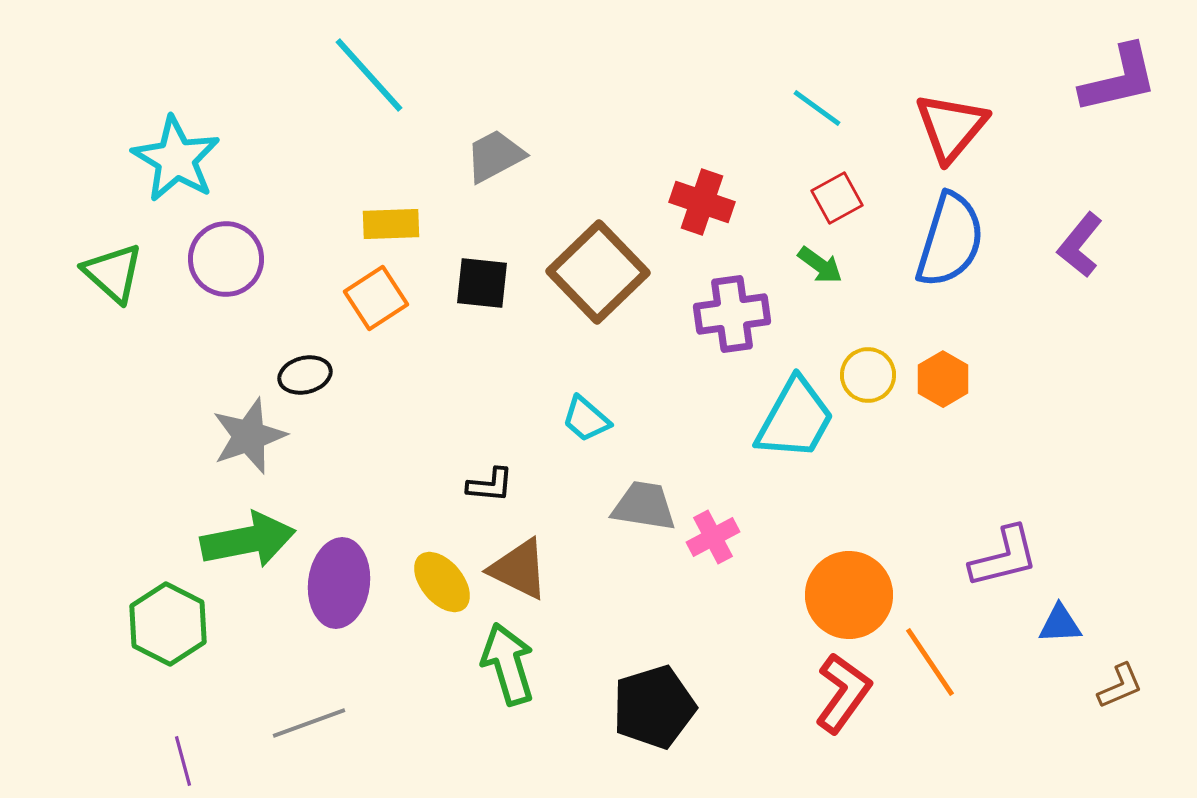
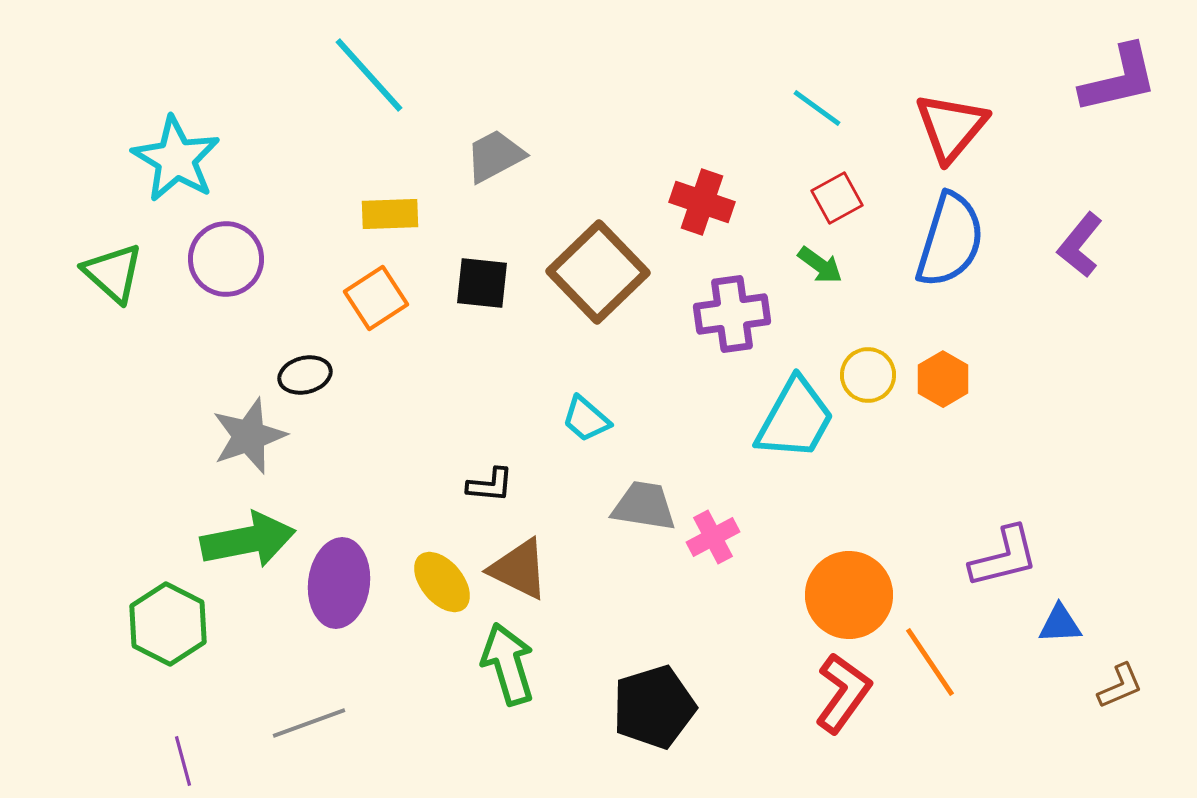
yellow rectangle at (391, 224): moved 1 px left, 10 px up
